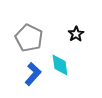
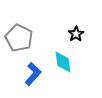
gray pentagon: moved 10 px left
cyan diamond: moved 3 px right, 3 px up
